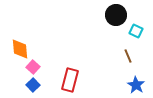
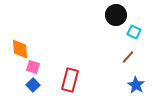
cyan square: moved 2 px left, 1 px down
brown line: moved 1 px down; rotated 64 degrees clockwise
pink square: rotated 24 degrees counterclockwise
